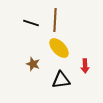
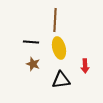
black line: moved 19 px down; rotated 14 degrees counterclockwise
yellow ellipse: rotated 30 degrees clockwise
